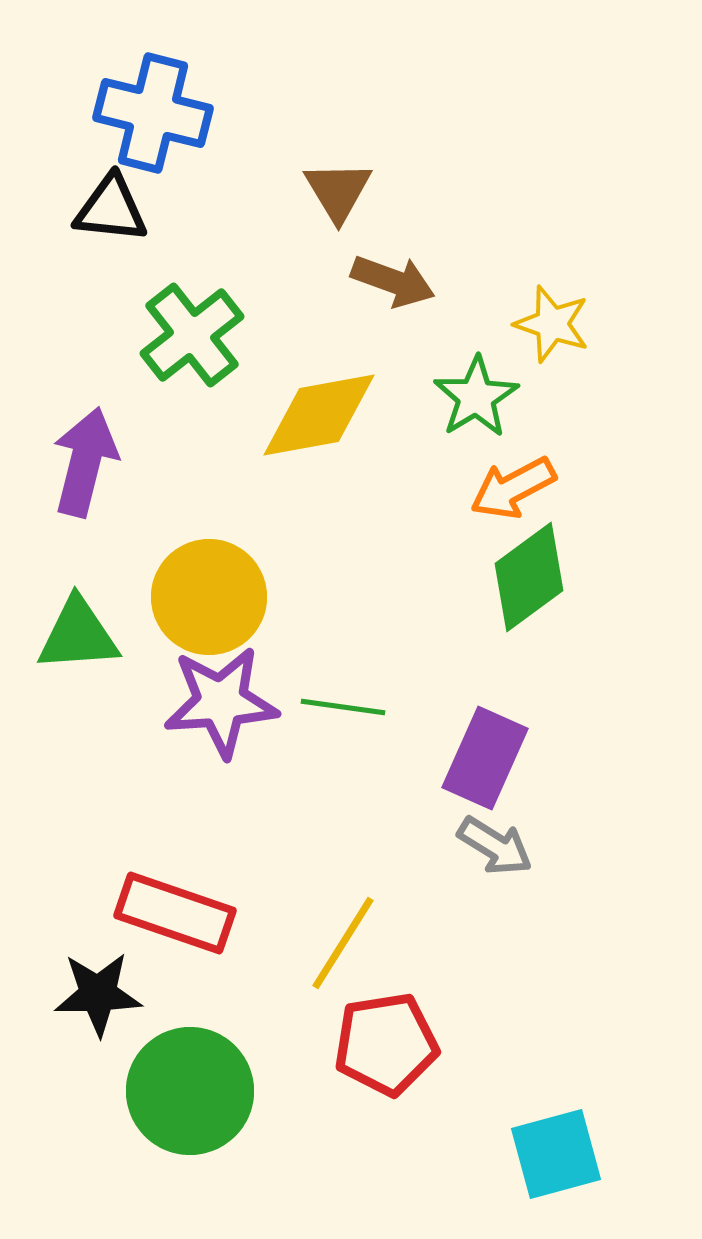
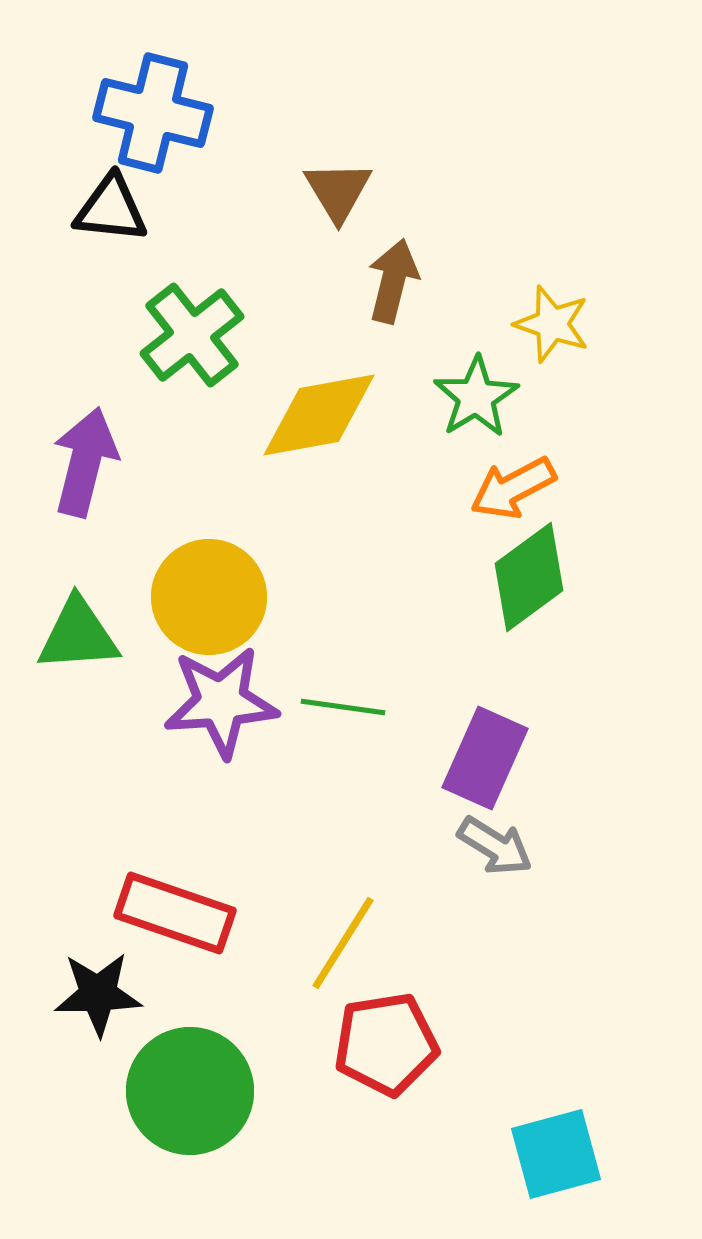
brown arrow: rotated 96 degrees counterclockwise
